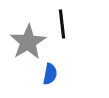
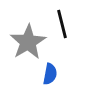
black line: rotated 8 degrees counterclockwise
